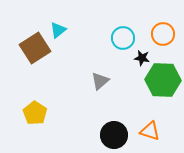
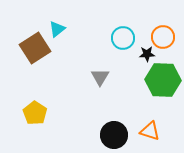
cyan triangle: moved 1 px left, 1 px up
orange circle: moved 3 px down
black star: moved 5 px right, 4 px up; rotated 14 degrees counterclockwise
gray triangle: moved 4 px up; rotated 18 degrees counterclockwise
